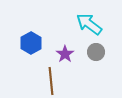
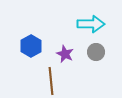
cyan arrow: moved 2 px right; rotated 144 degrees clockwise
blue hexagon: moved 3 px down
purple star: rotated 12 degrees counterclockwise
